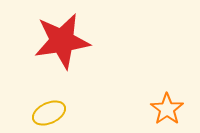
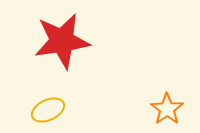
yellow ellipse: moved 1 px left, 3 px up
